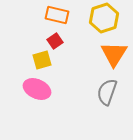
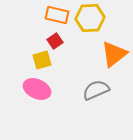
yellow hexagon: moved 14 px left; rotated 16 degrees clockwise
orange triangle: rotated 20 degrees clockwise
gray semicircle: moved 11 px left, 2 px up; rotated 48 degrees clockwise
